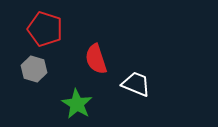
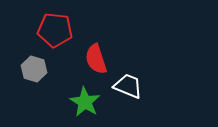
red pentagon: moved 10 px right, 1 px down; rotated 12 degrees counterclockwise
white trapezoid: moved 8 px left, 2 px down
green star: moved 8 px right, 2 px up
